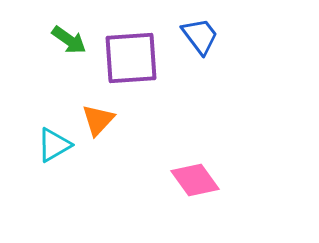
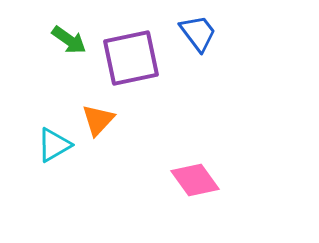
blue trapezoid: moved 2 px left, 3 px up
purple square: rotated 8 degrees counterclockwise
